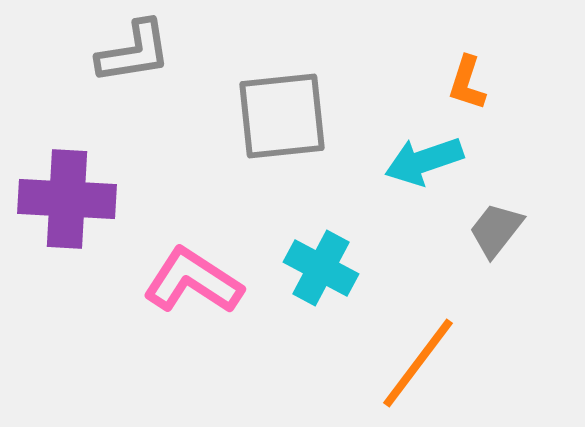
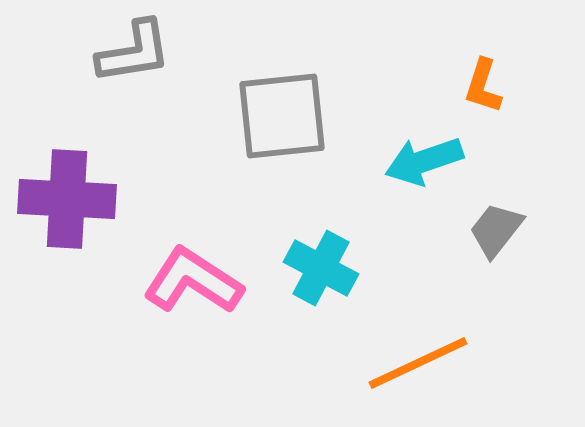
orange L-shape: moved 16 px right, 3 px down
orange line: rotated 28 degrees clockwise
